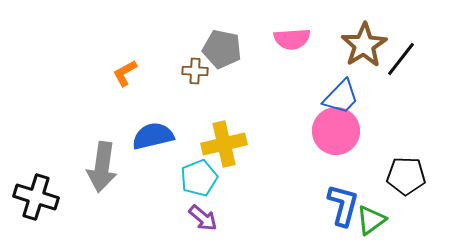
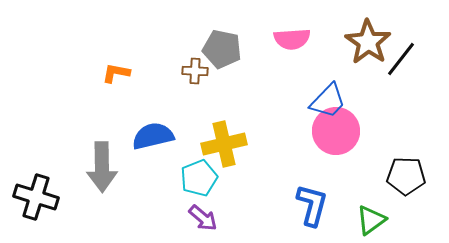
brown star: moved 4 px right, 3 px up; rotated 6 degrees counterclockwise
orange L-shape: moved 9 px left; rotated 40 degrees clockwise
blue trapezoid: moved 13 px left, 4 px down
gray arrow: rotated 9 degrees counterclockwise
blue L-shape: moved 31 px left
